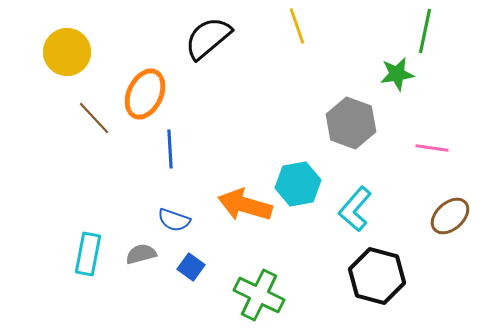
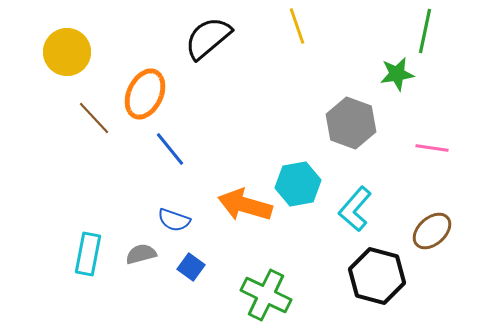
blue line: rotated 36 degrees counterclockwise
brown ellipse: moved 18 px left, 15 px down
green cross: moved 7 px right
